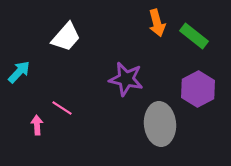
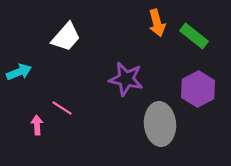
cyan arrow: rotated 25 degrees clockwise
